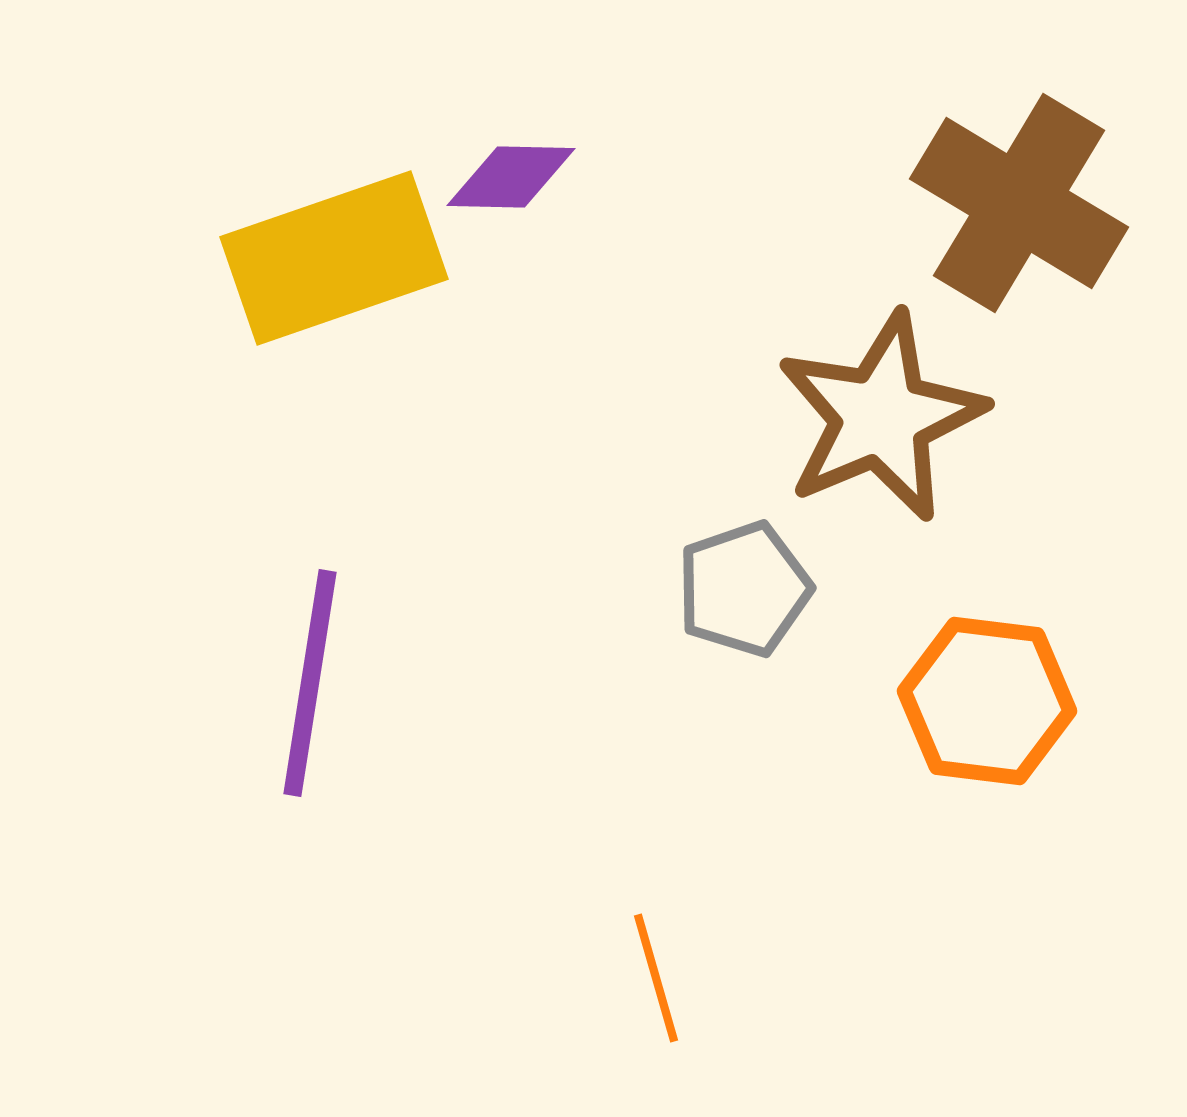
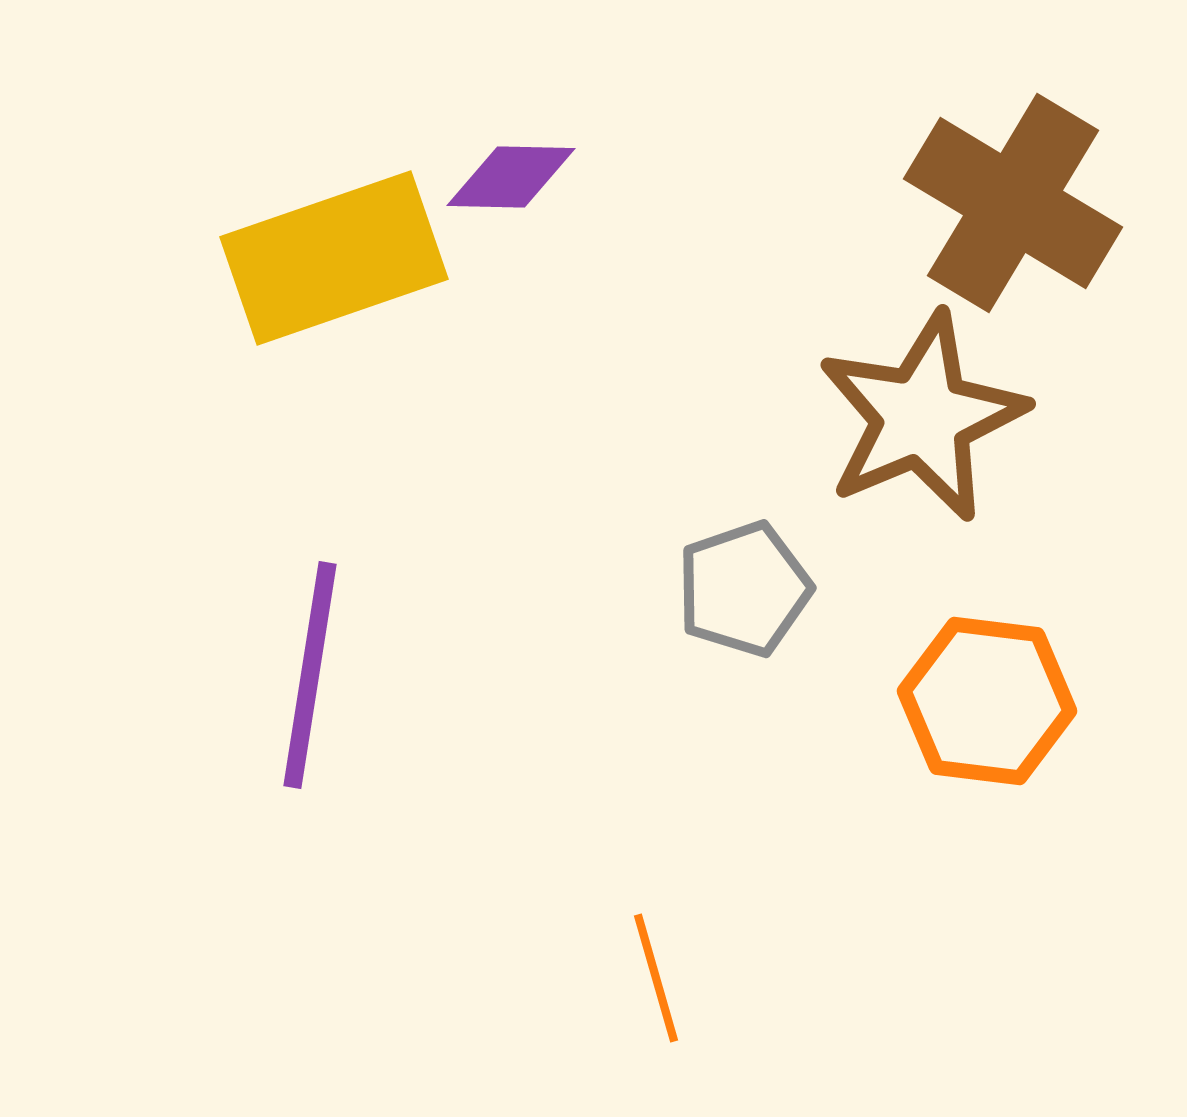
brown cross: moved 6 px left
brown star: moved 41 px right
purple line: moved 8 px up
